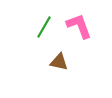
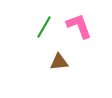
brown triangle: rotated 18 degrees counterclockwise
